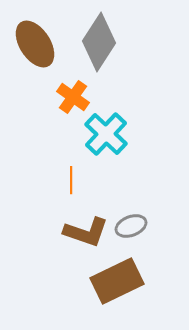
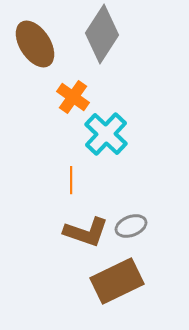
gray diamond: moved 3 px right, 8 px up
